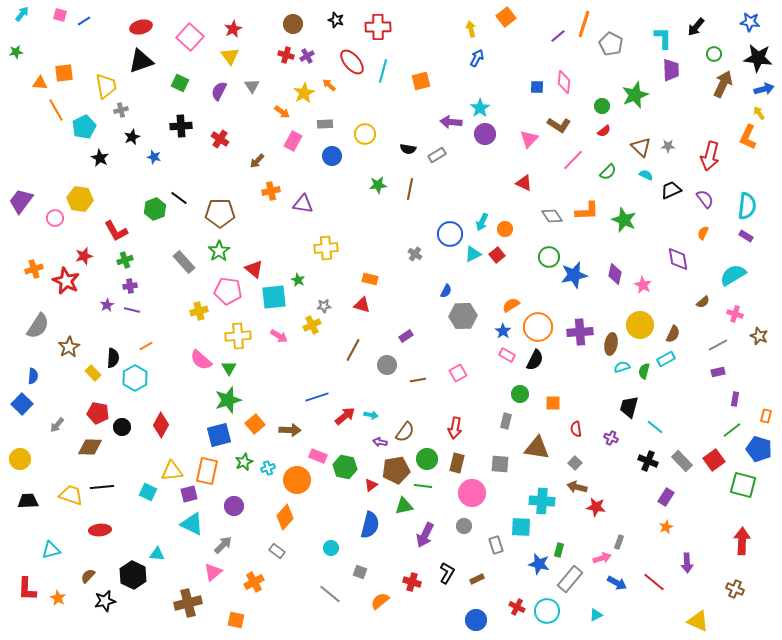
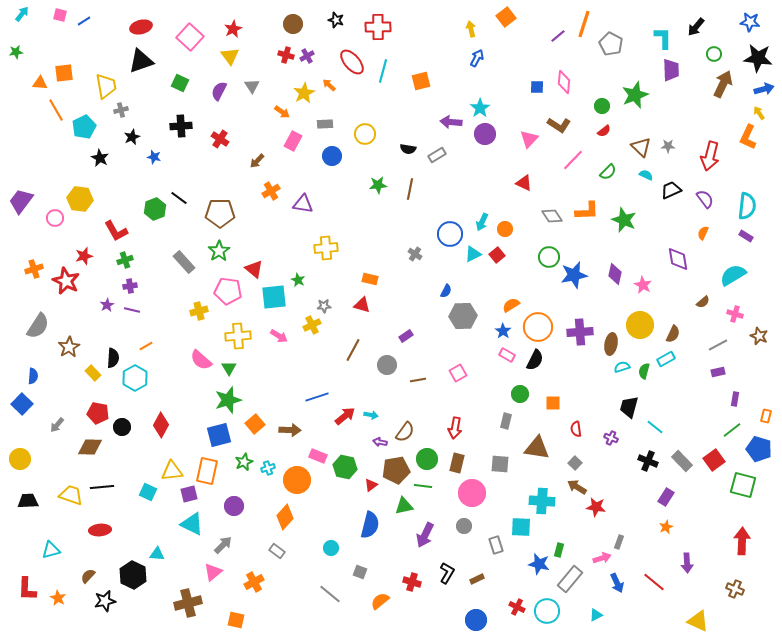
orange cross at (271, 191): rotated 18 degrees counterclockwise
brown arrow at (577, 487): rotated 18 degrees clockwise
blue arrow at (617, 583): rotated 36 degrees clockwise
